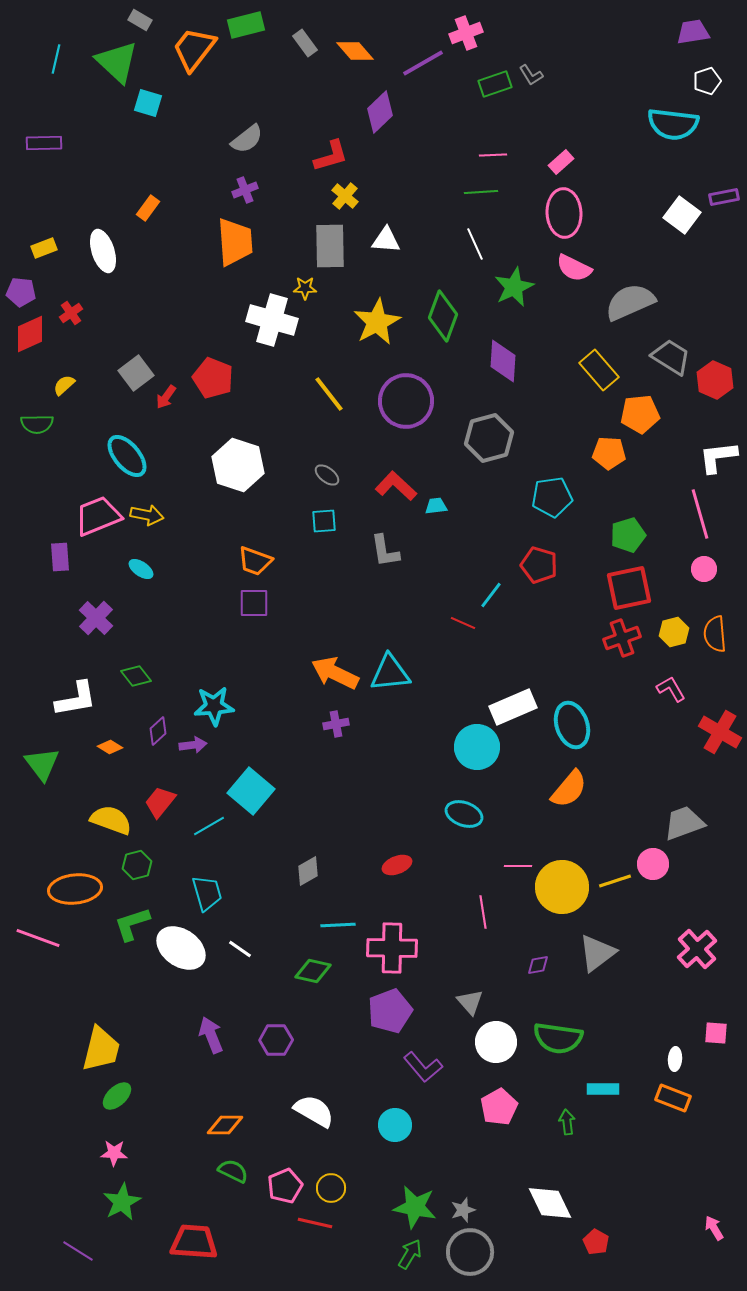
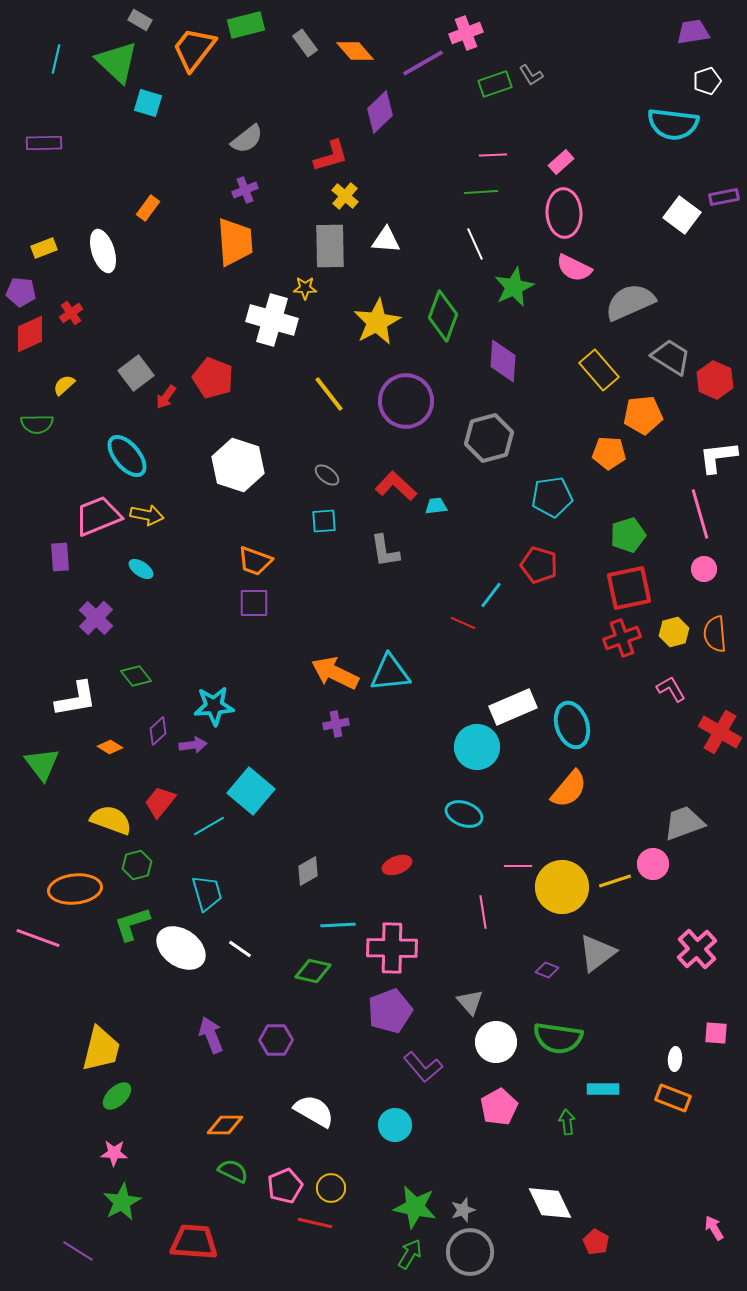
orange pentagon at (640, 414): moved 3 px right, 1 px down
purple diamond at (538, 965): moved 9 px right, 5 px down; rotated 30 degrees clockwise
